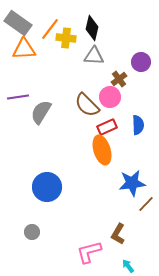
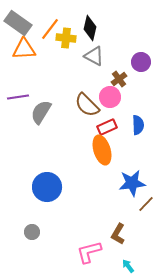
black diamond: moved 2 px left
gray triangle: rotated 25 degrees clockwise
